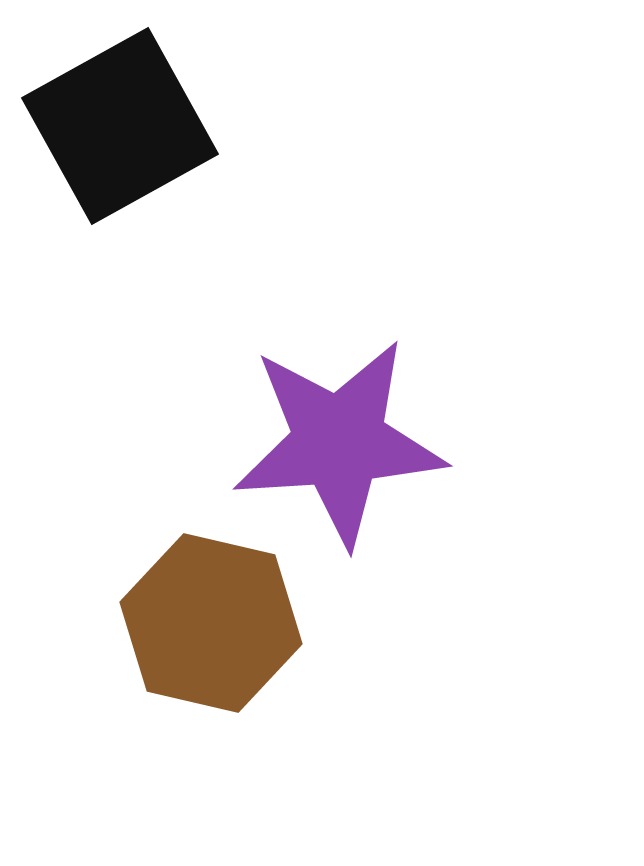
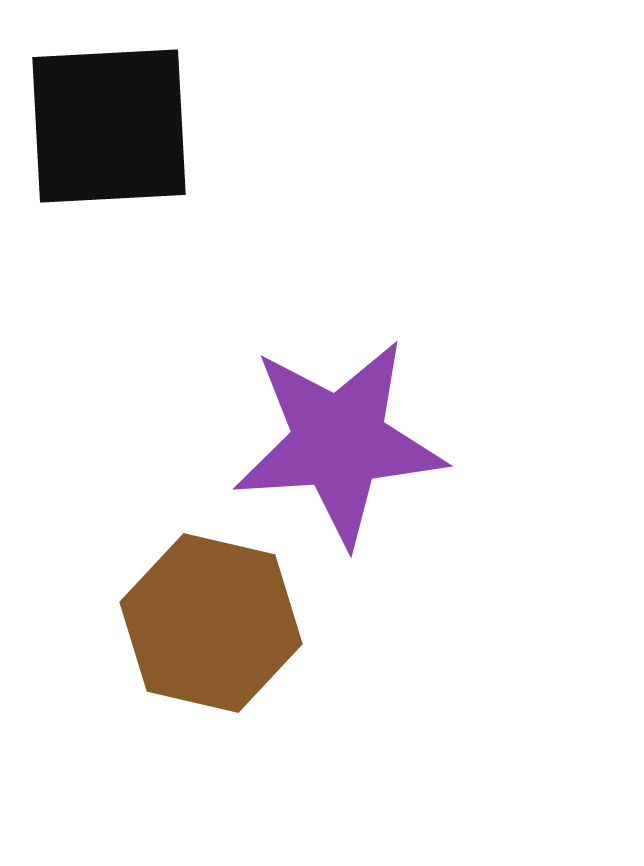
black square: moved 11 px left; rotated 26 degrees clockwise
